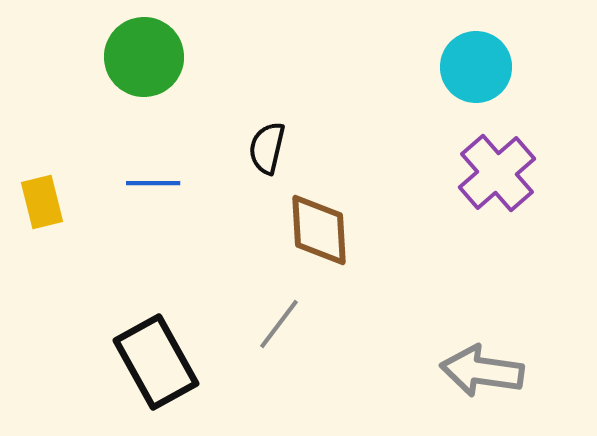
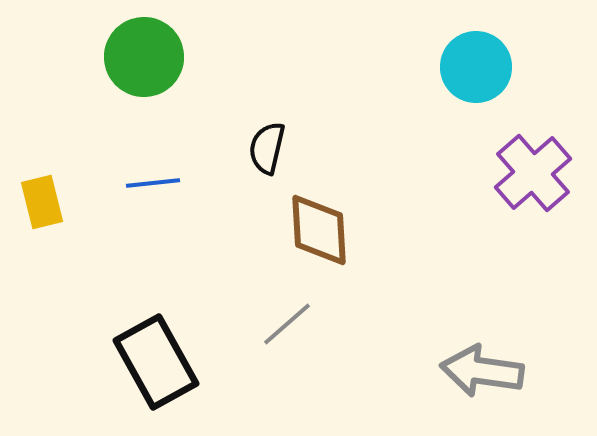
purple cross: moved 36 px right
blue line: rotated 6 degrees counterclockwise
gray line: moved 8 px right; rotated 12 degrees clockwise
